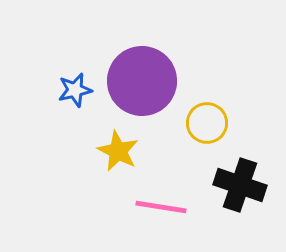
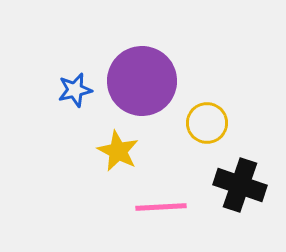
pink line: rotated 12 degrees counterclockwise
